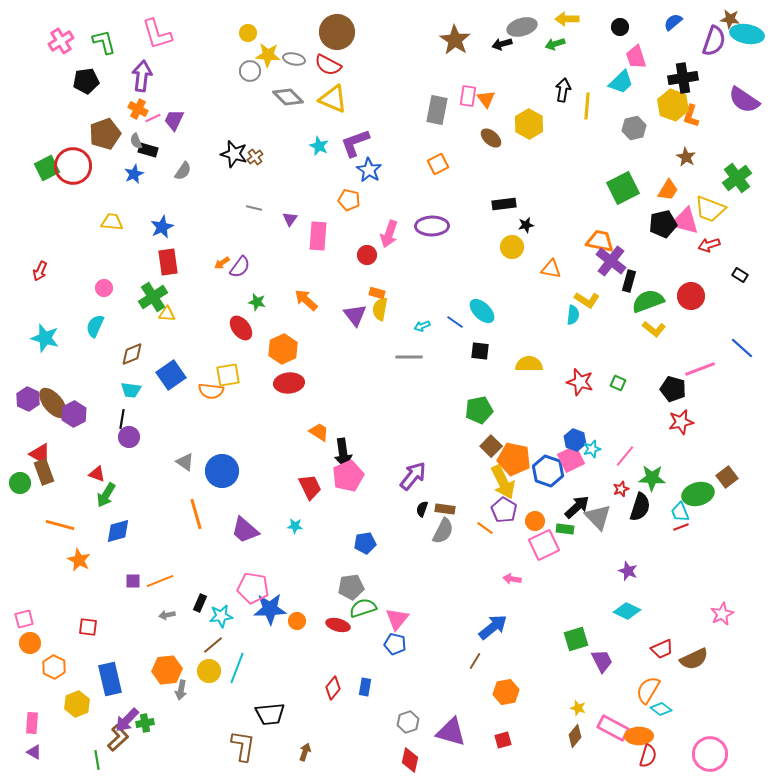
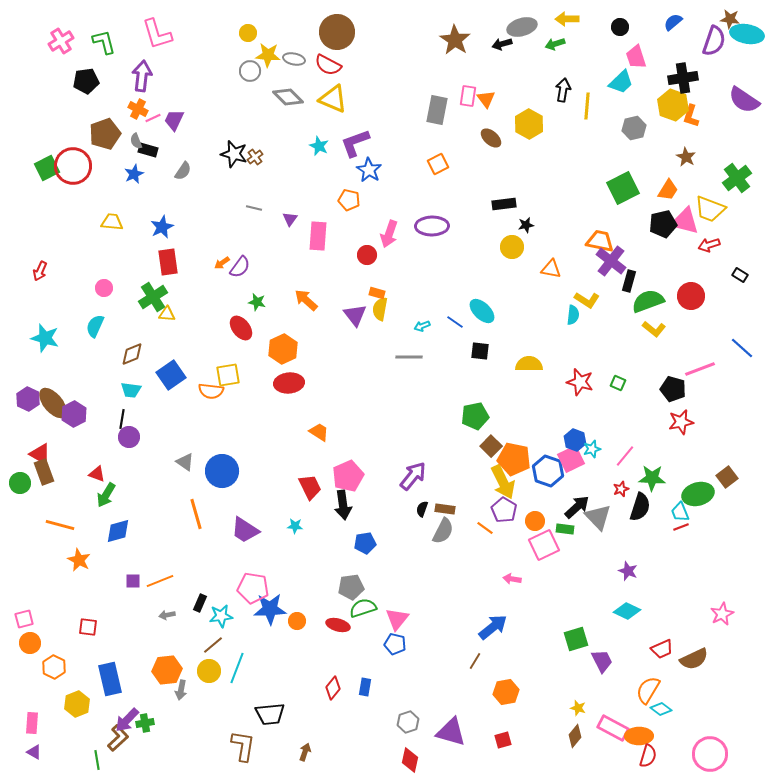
green pentagon at (479, 410): moved 4 px left, 6 px down
black arrow at (343, 453): moved 52 px down
purple trapezoid at (245, 530): rotated 8 degrees counterclockwise
